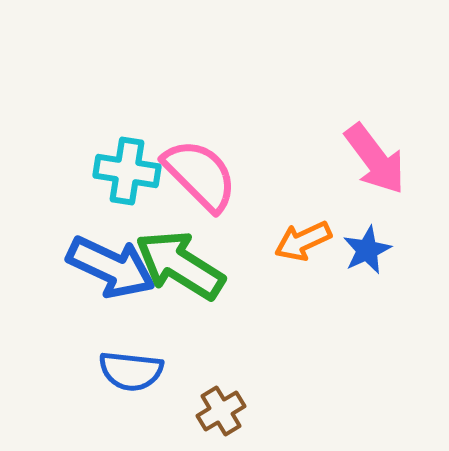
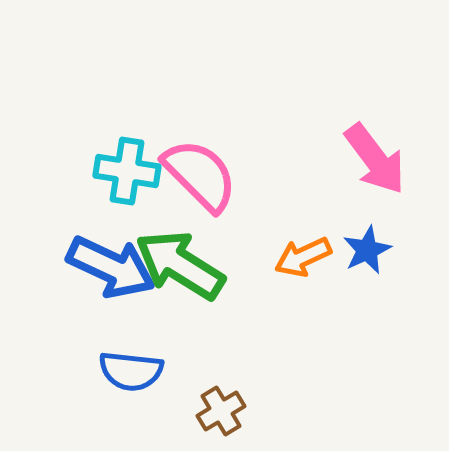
orange arrow: moved 16 px down
